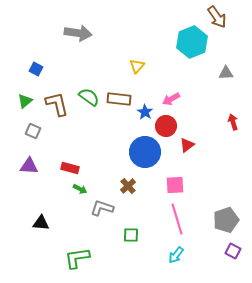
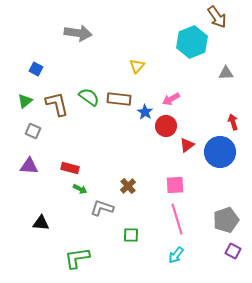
blue circle: moved 75 px right
